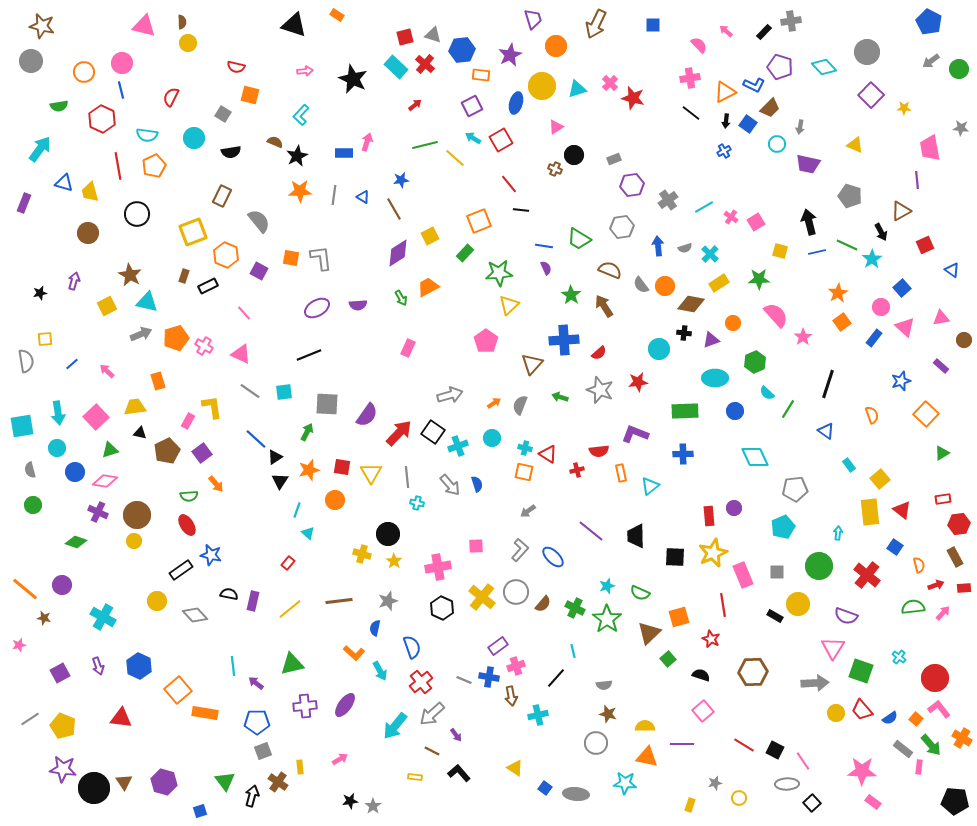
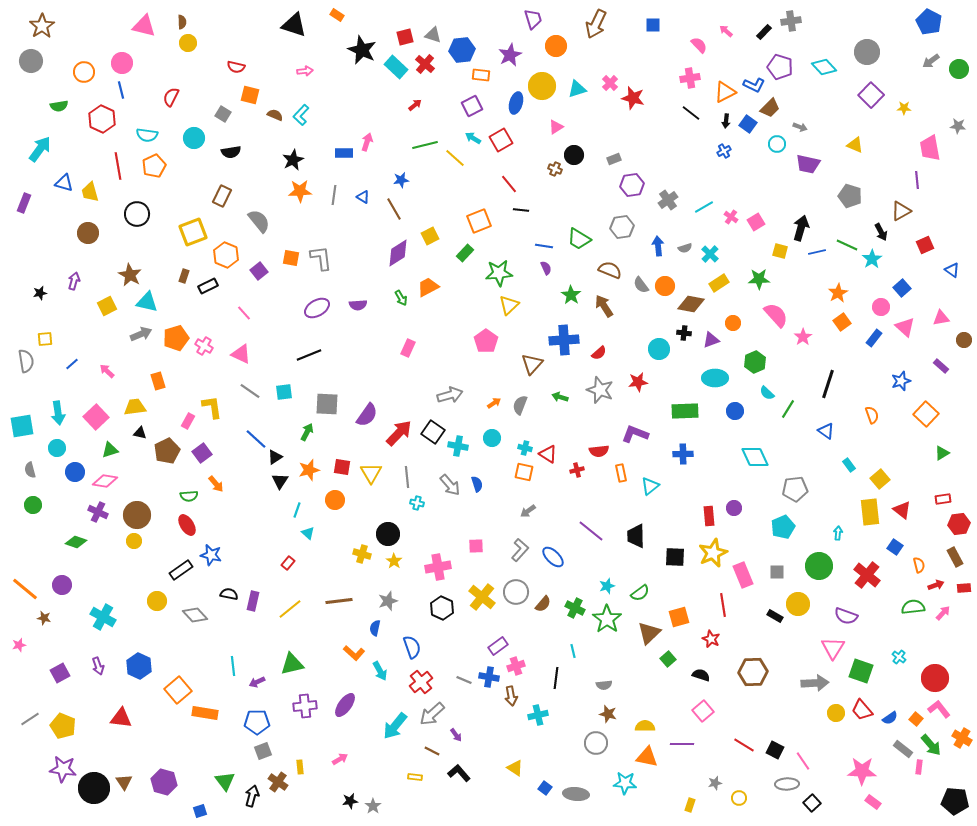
brown star at (42, 26): rotated 25 degrees clockwise
black star at (353, 79): moved 9 px right, 29 px up
gray arrow at (800, 127): rotated 80 degrees counterclockwise
gray star at (961, 128): moved 3 px left, 2 px up
brown semicircle at (275, 142): moved 27 px up
black star at (297, 156): moved 4 px left, 4 px down
black arrow at (809, 222): moved 8 px left, 6 px down; rotated 30 degrees clockwise
purple square at (259, 271): rotated 24 degrees clockwise
cyan cross at (458, 446): rotated 30 degrees clockwise
green semicircle at (640, 593): rotated 60 degrees counterclockwise
black line at (556, 678): rotated 35 degrees counterclockwise
purple arrow at (256, 683): moved 1 px right, 1 px up; rotated 63 degrees counterclockwise
